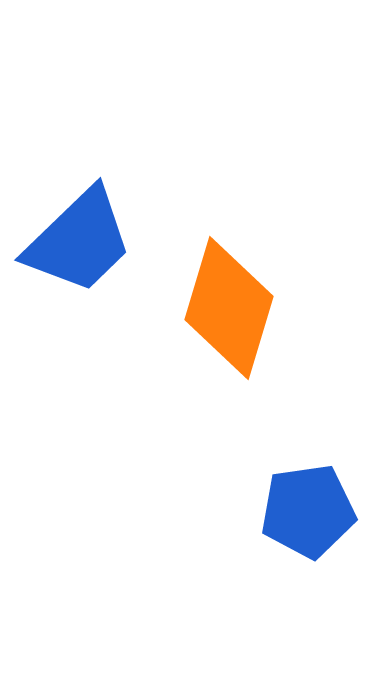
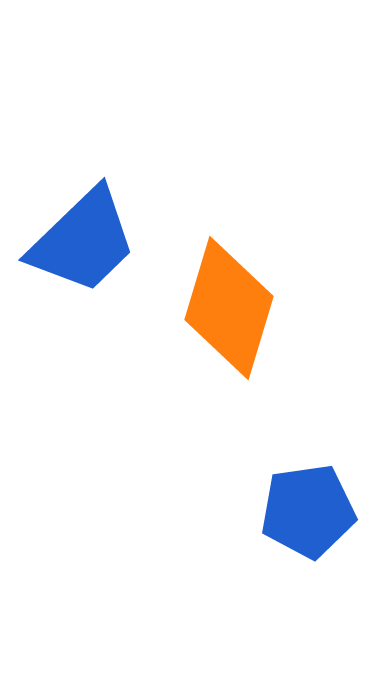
blue trapezoid: moved 4 px right
